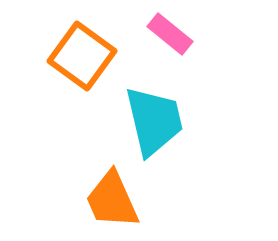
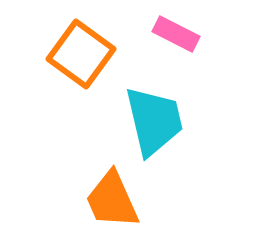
pink rectangle: moved 6 px right; rotated 12 degrees counterclockwise
orange square: moved 1 px left, 2 px up
